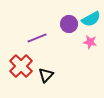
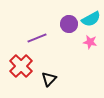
black triangle: moved 3 px right, 4 px down
